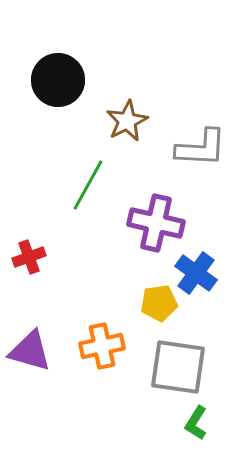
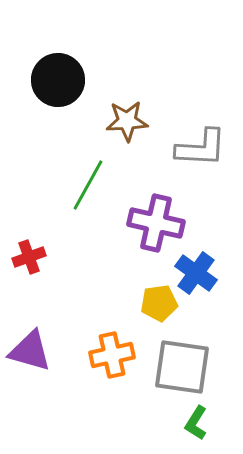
brown star: rotated 24 degrees clockwise
orange cross: moved 10 px right, 9 px down
gray square: moved 4 px right
